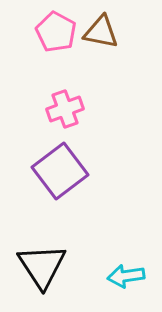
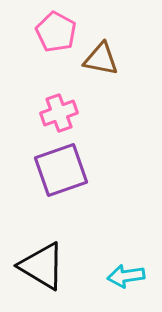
brown triangle: moved 27 px down
pink cross: moved 6 px left, 4 px down
purple square: moved 1 px right, 1 px up; rotated 18 degrees clockwise
black triangle: rotated 26 degrees counterclockwise
